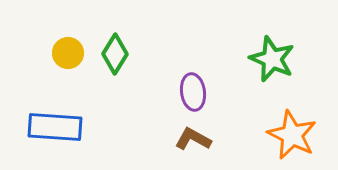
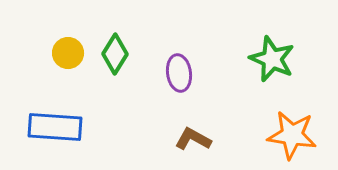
purple ellipse: moved 14 px left, 19 px up
orange star: rotated 18 degrees counterclockwise
